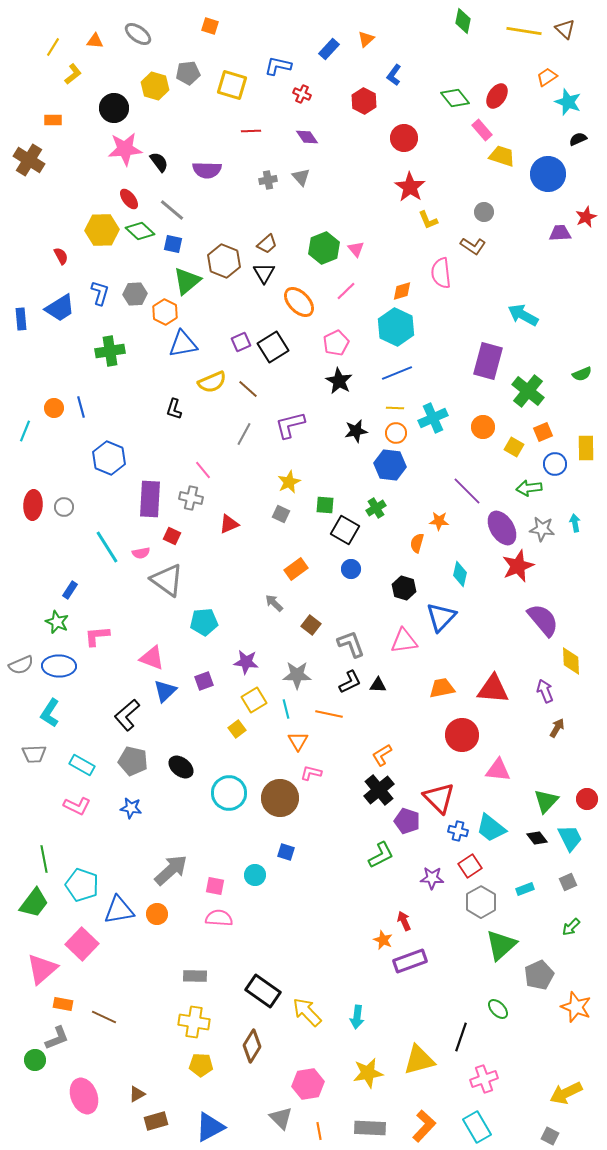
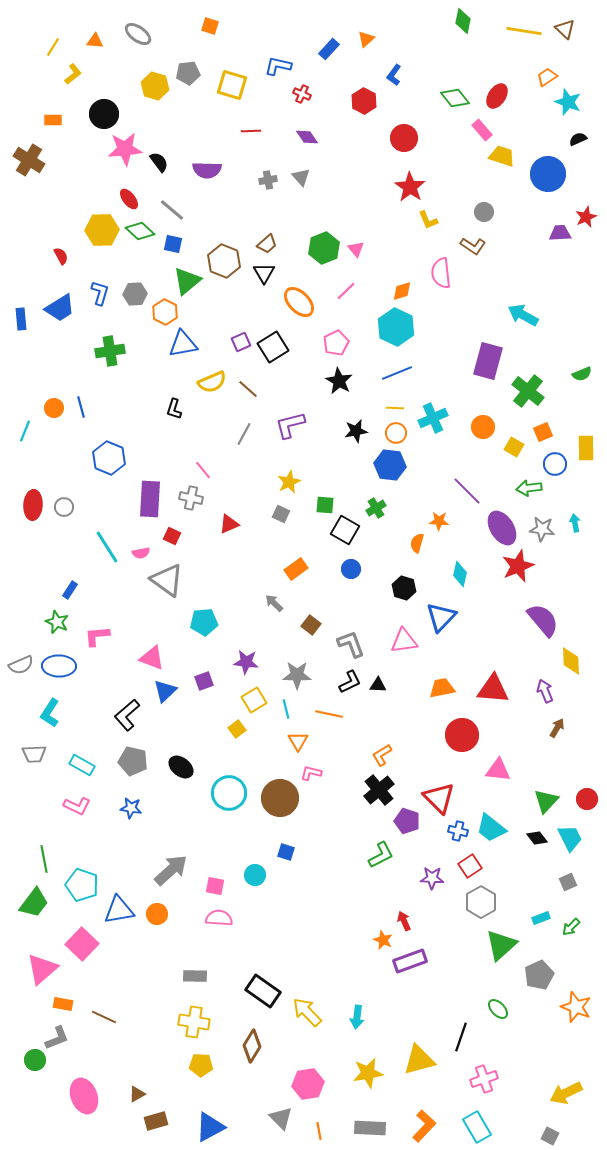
black circle at (114, 108): moved 10 px left, 6 px down
cyan rectangle at (525, 889): moved 16 px right, 29 px down
